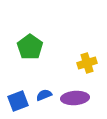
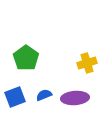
green pentagon: moved 4 px left, 11 px down
blue square: moved 3 px left, 4 px up
